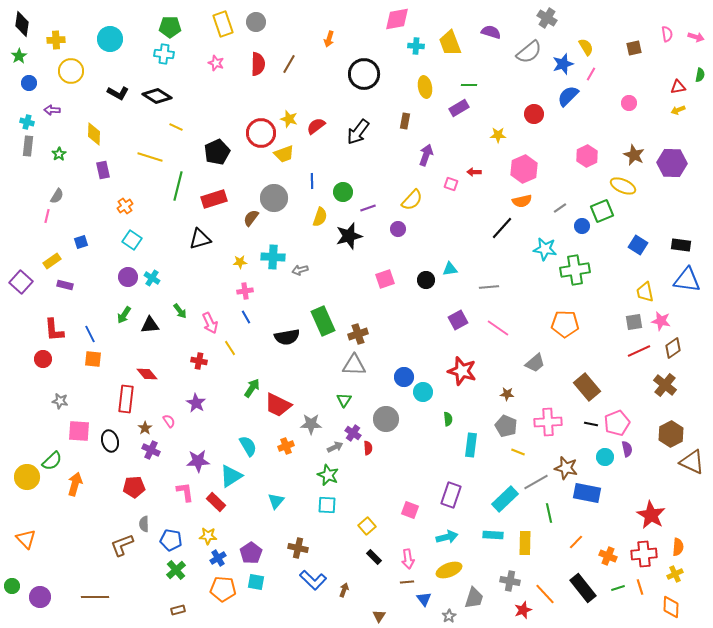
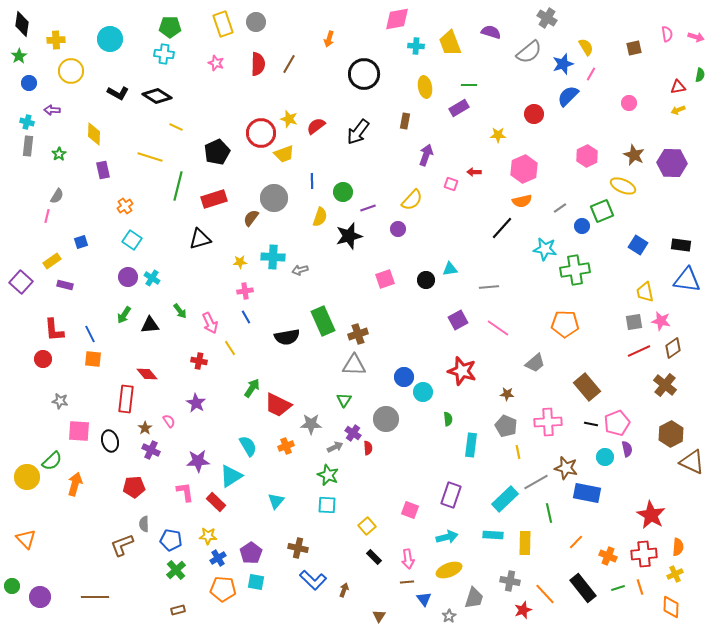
yellow line at (518, 452): rotated 56 degrees clockwise
